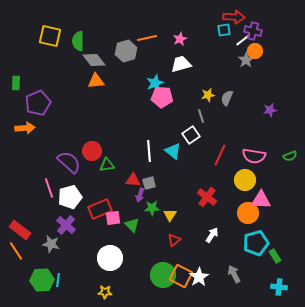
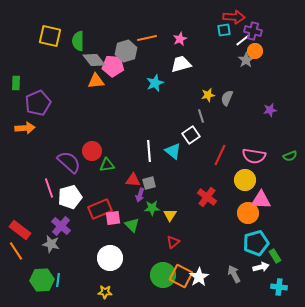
pink pentagon at (162, 97): moved 49 px left, 31 px up
purple cross at (66, 225): moved 5 px left, 1 px down
white arrow at (212, 235): moved 49 px right, 32 px down; rotated 42 degrees clockwise
red triangle at (174, 240): moved 1 px left, 2 px down
